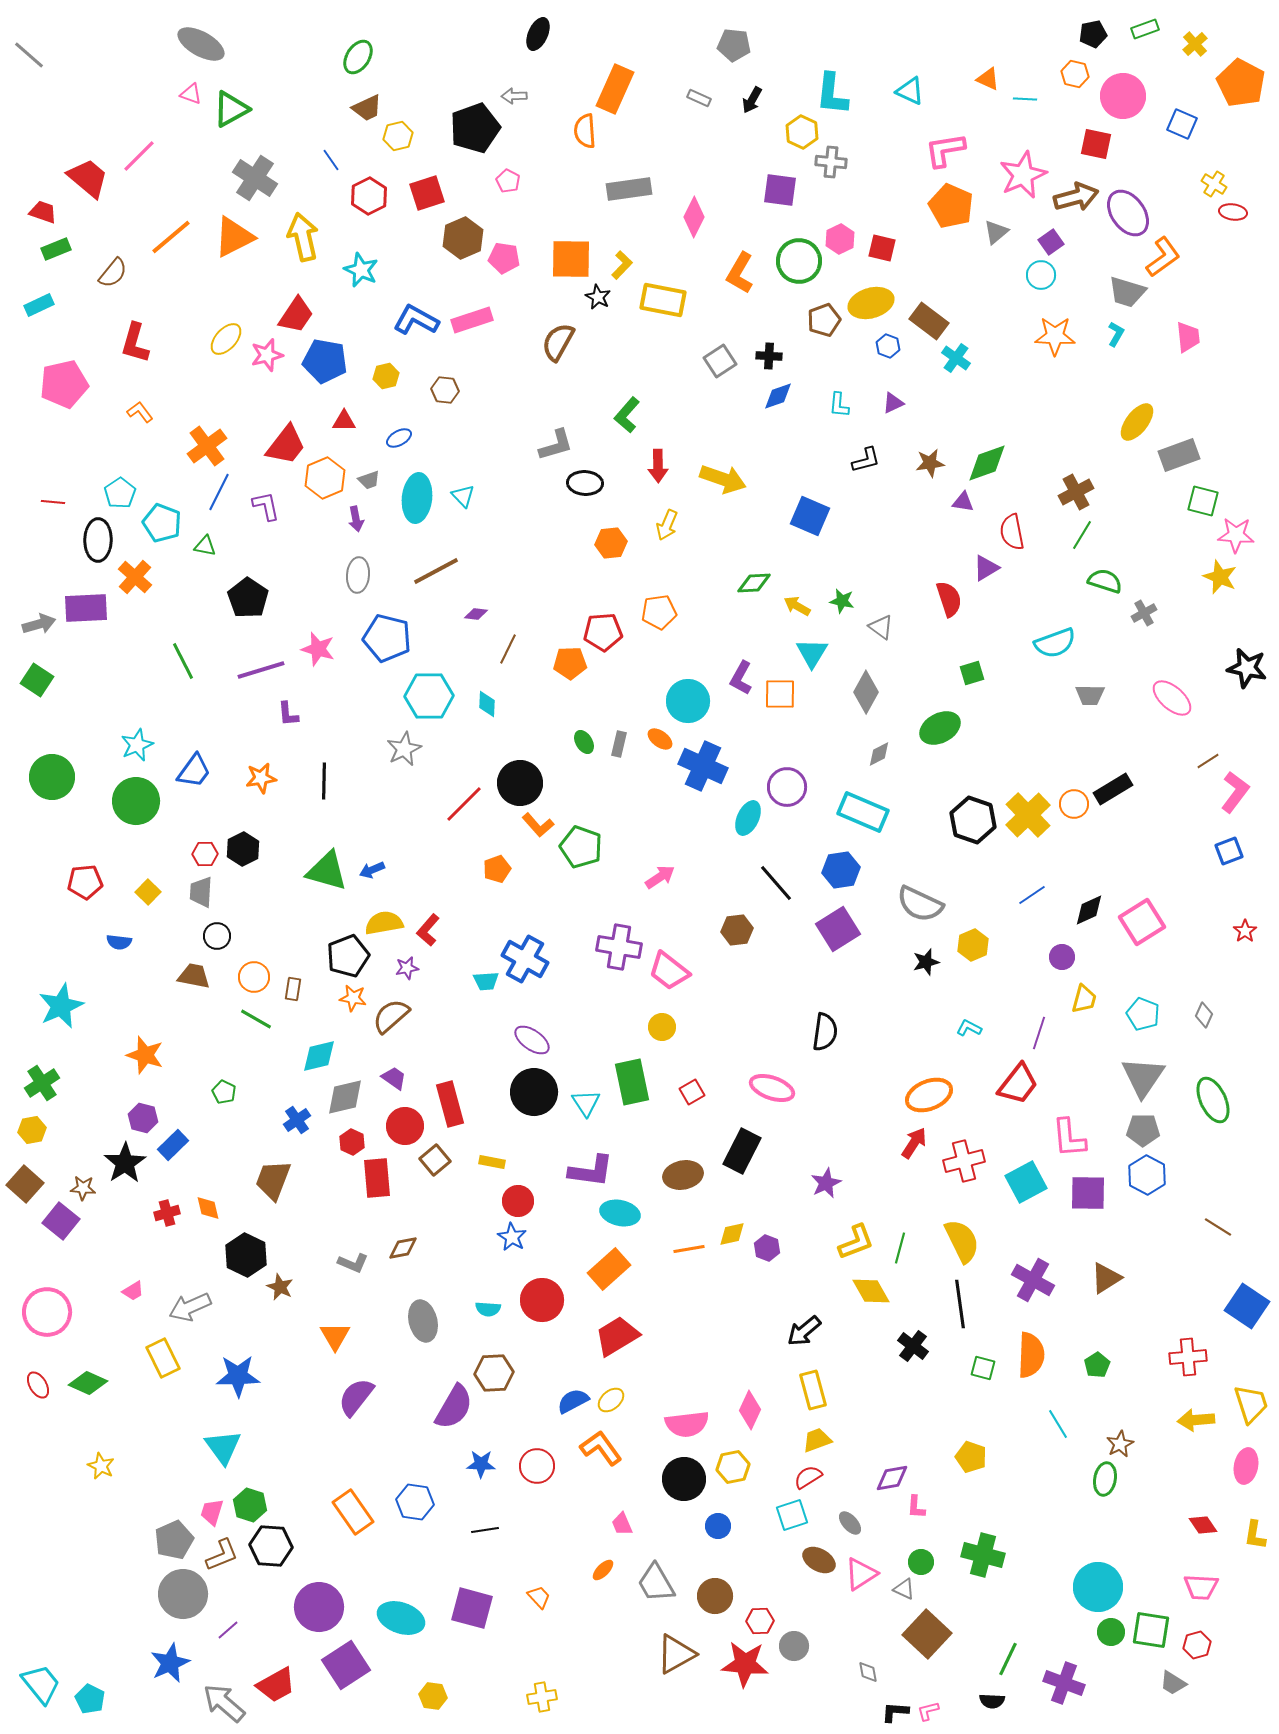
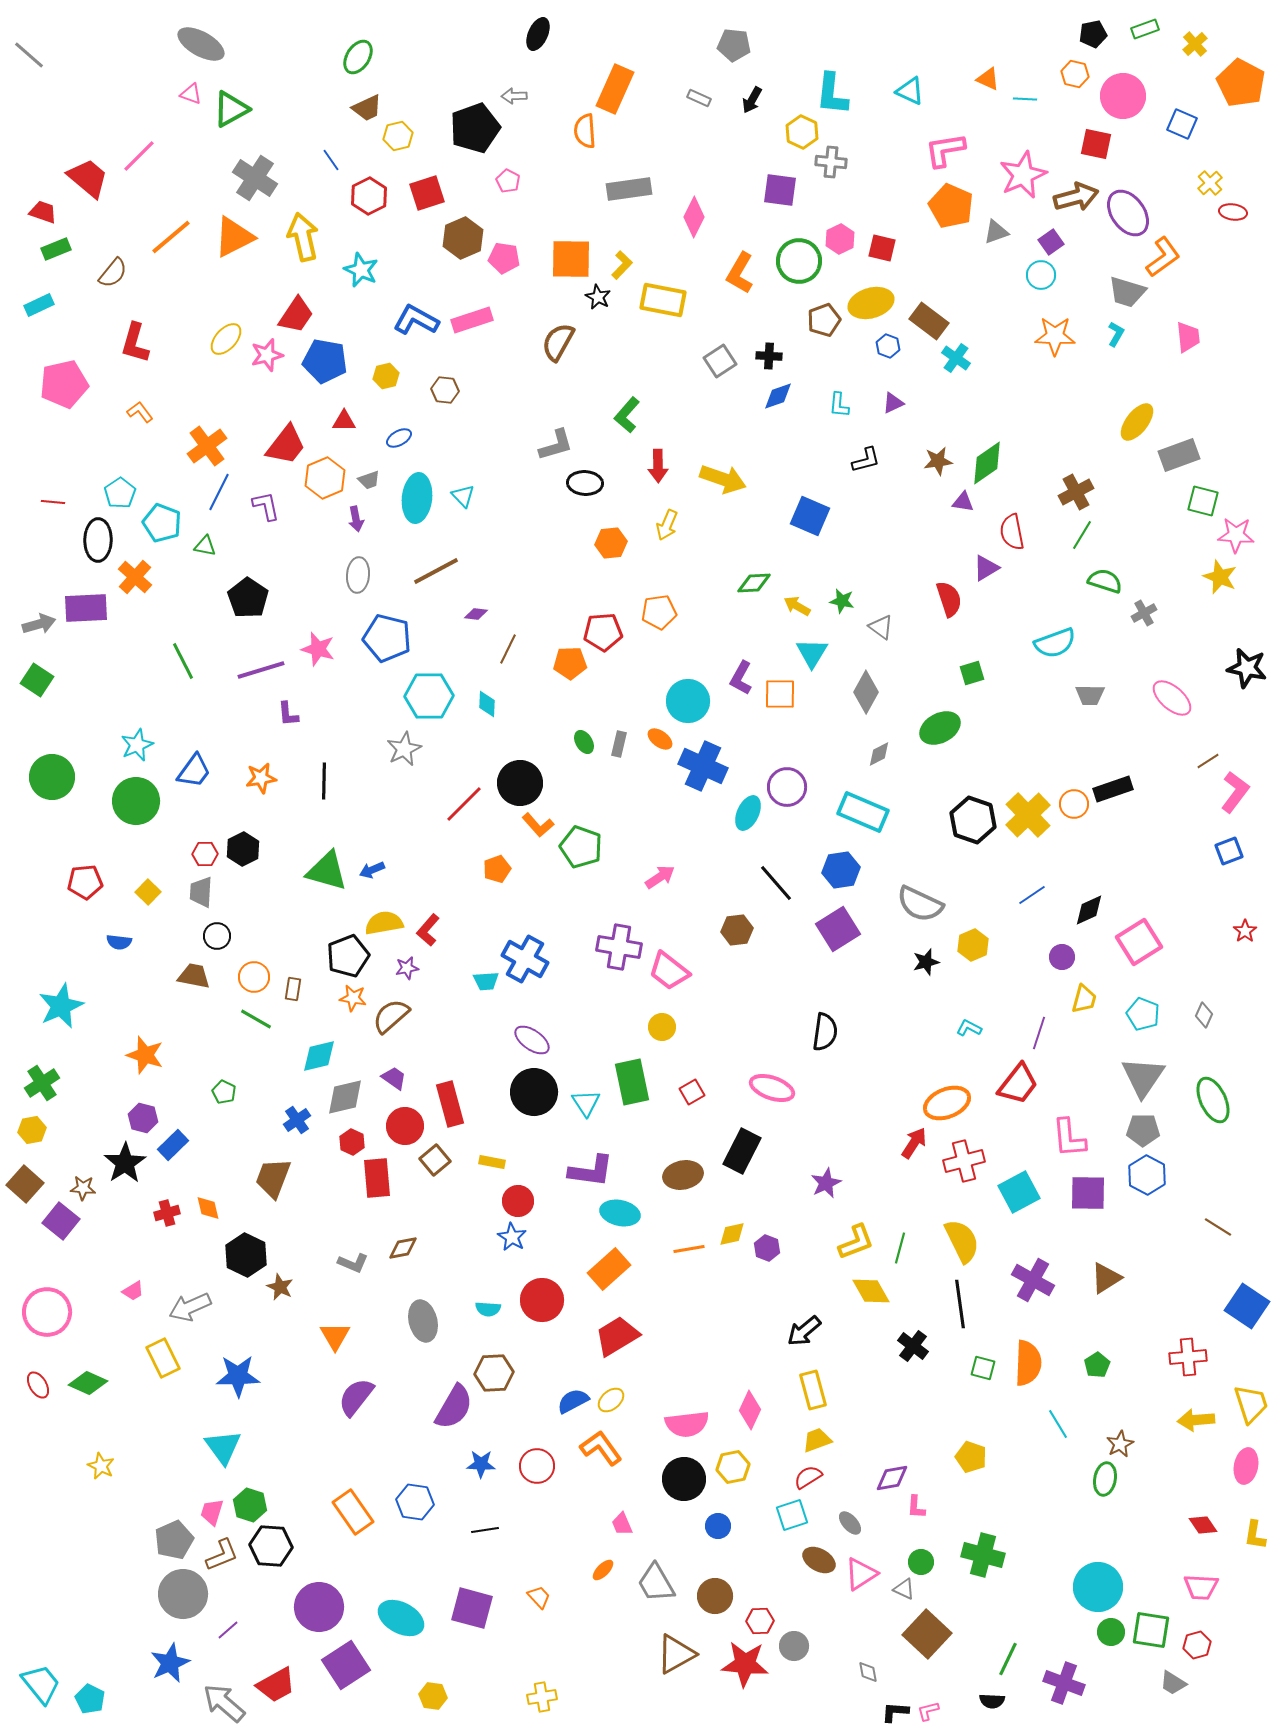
yellow cross at (1214, 184): moved 4 px left, 1 px up; rotated 15 degrees clockwise
gray triangle at (996, 232): rotated 20 degrees clockwise
brown star at (930, 463): moved 8 px right, 2 px up
green diamond at (987, 463): rotated 15 degrees counterclockwise
black rectangle at (1113, 789): rotated 12 degrees clockwise
cyan ellipse at (748, 818): moved 5 px up
pink square at (1142, 922): moved 3 px left, 20 px down
orange ellipse at (929, 1095): moved 18 px right, 8 px down
brown trapezoid at (273, 1180): moved 2 px up
cyan square at (1026, 1182): moved 7 px left, 10 px down
orange semicircle at (1031, 1355): moved 3 px left, 8 px down
cyan ellipse at (401, 1618): rotated 9 degrees clockwise
